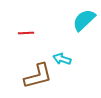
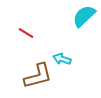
cyan semicircle: moved 4 px up
red line: rotated 35 degrees clockwise
